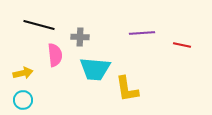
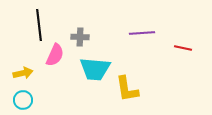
black line: rotated 68 degrees clockwise
red line: moved 1 px right, 3 px down
pink semicircle: rotated 30 degrees clockwise
